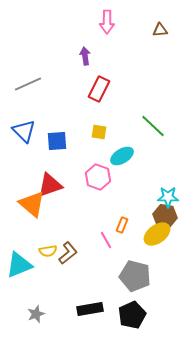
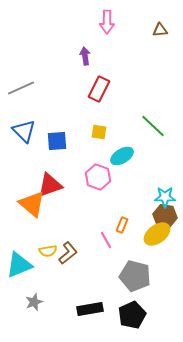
gray line: moved 7 px left, 4 px down
cyan star: moved 3 px left
gray star: moved 2 px left, 12 px up
